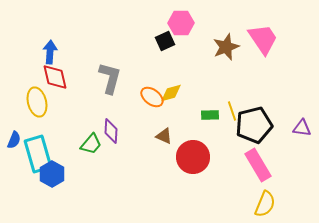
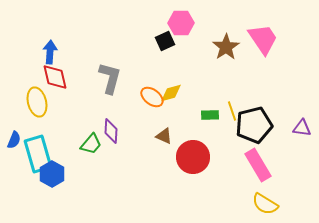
brown star: rotated 12 degrees counterclockwise
yellow semicircle: rotated 100 degrees clockwise
